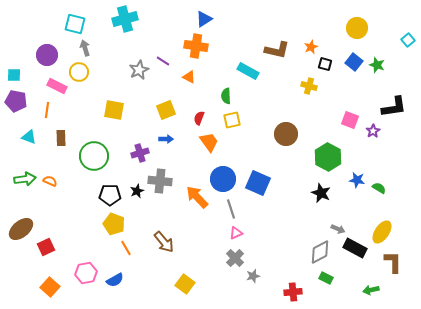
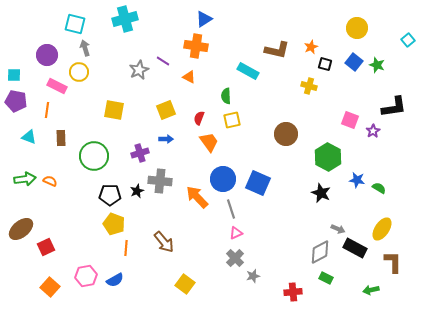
yellow ellipse at (382, 232): moved 3 px up
orange line at (126, 248): rotated 35 degrees clockwise
pink hexagon at (86, 273): moved 3 px down
